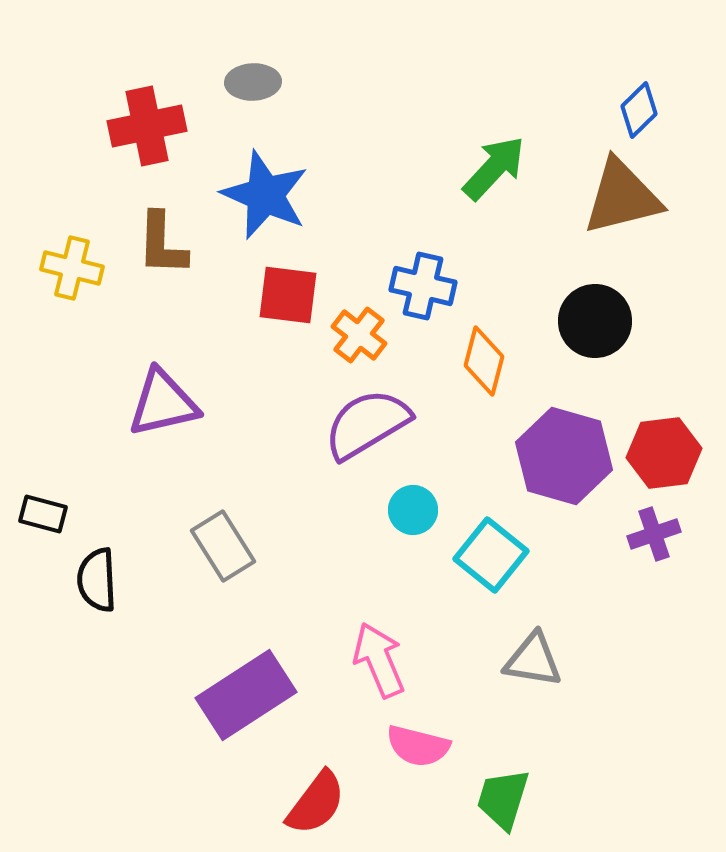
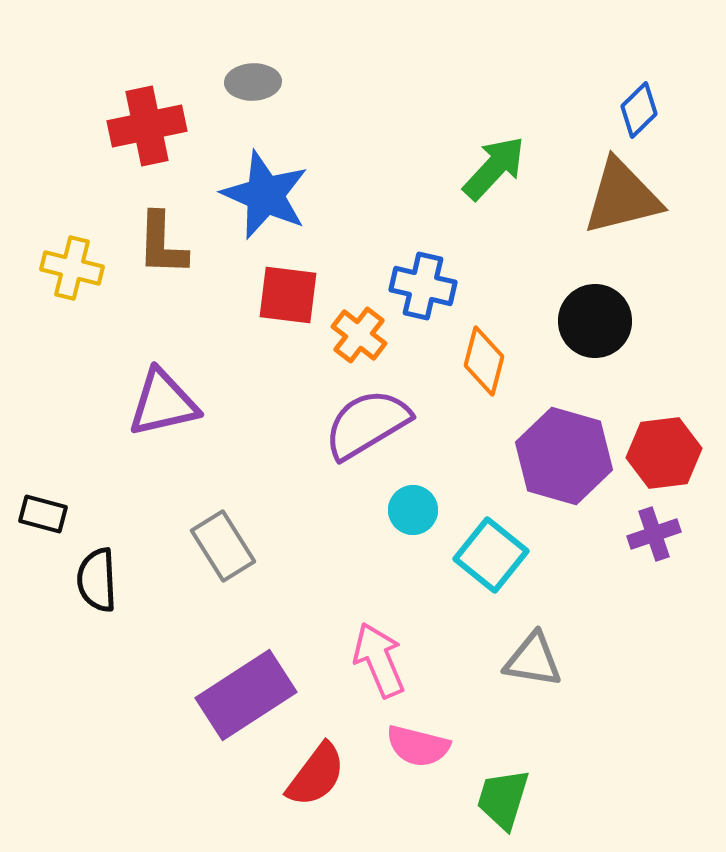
red semicircle: moved 28 px up
